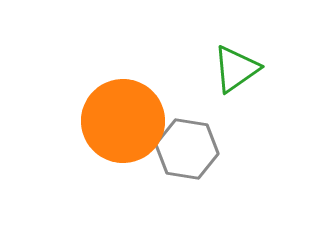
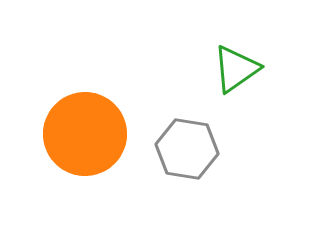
orange circle: moved 38 px left, 13 px down
